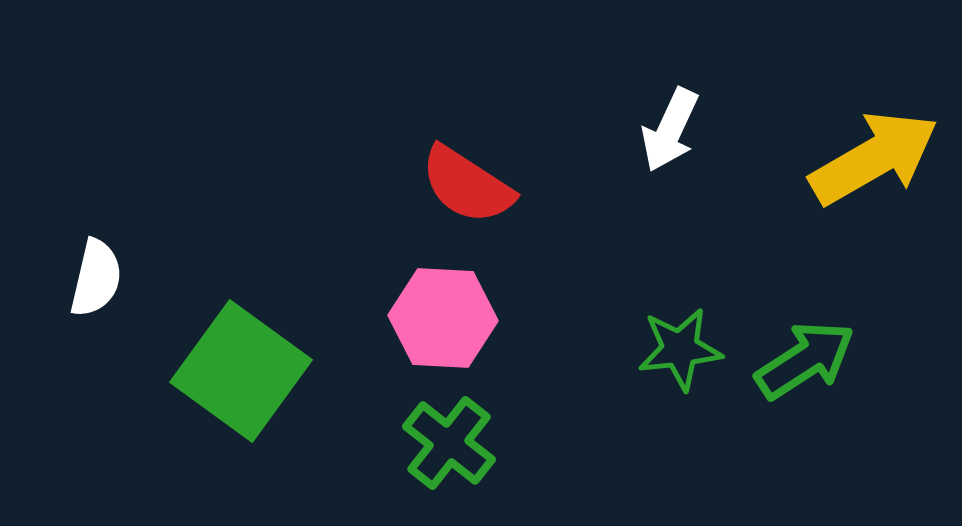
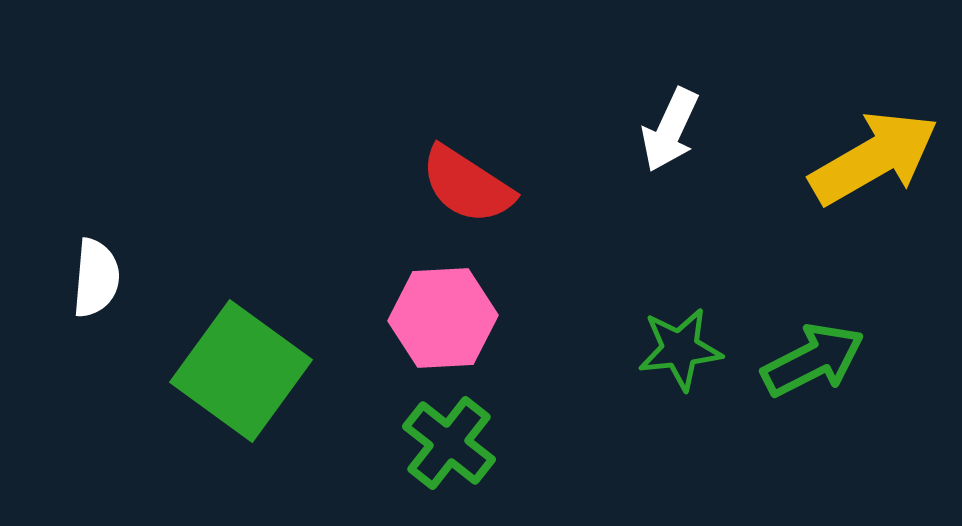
white semicircle: rotated 8 degrees counterclockwise
pink hexagon: rotated 6 degrees counterclockwise
green arrow: moved 8 px right; rotated 6 degrees clockwise
